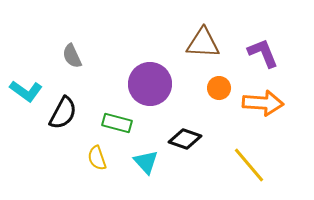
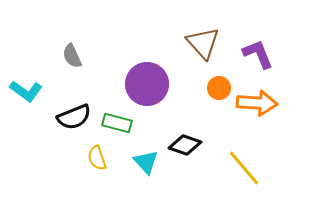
brown triangle: rotated 45 degrees clockwise
purple L-shape: moved 5 px left, 1 px down
purple circle: moved 3 px left
orange arrow: moved 6 px left
black semicircle: moved 11 px right, 4 px down; rotated 40 degrees clockwise
black diamond: moved 6 px down
yellow line: moved 5 px left, 3 px down
